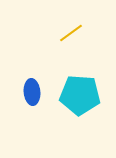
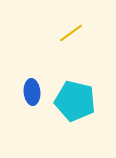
cyan pentagon: moved 5 px left, 6 px down; rotated 9 degrees clockwise
